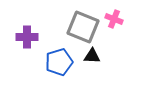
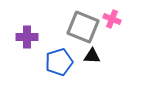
pink cross: moved 2 px left
